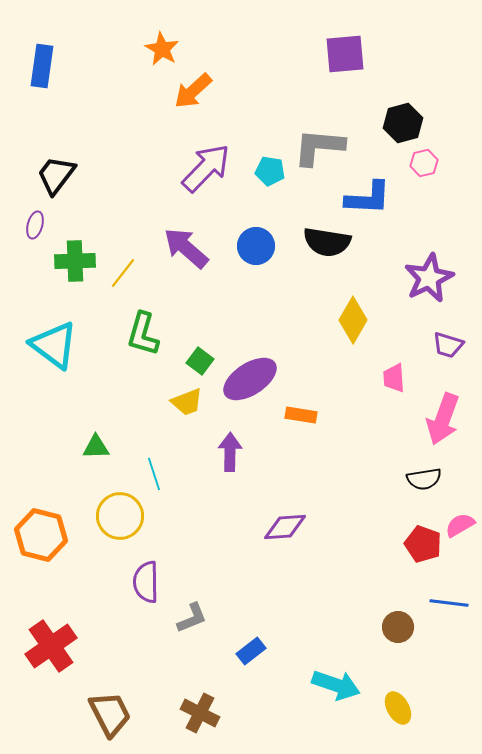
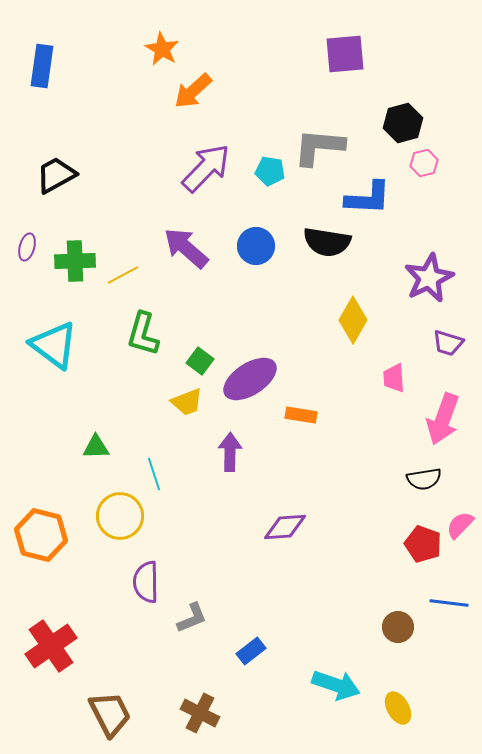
black trapezoid at (56, 175): rotated 24 degrees clockwise
purple ellipse at (35, 225): moved 8 px left, 22 px down
yellow line at (123, 273): moved 2 px down; rotated 24 degrees clockwise
purple trapezoid at (448, 345): moved 2 px up
pink semicircle at (460, 525): rotated 16 degrees counterclockwise
